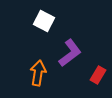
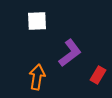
white square: moved 7 px left; rotated 30 degrees counterclockwise
orange arrow: moved 1 px left, 4 px down
